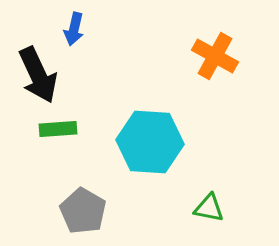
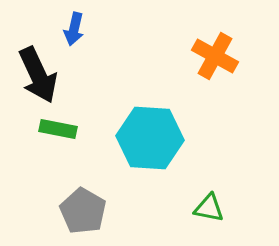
green rectangle: rotated 15 degrees clockwise
cyan hexagon: moved 4 px up
